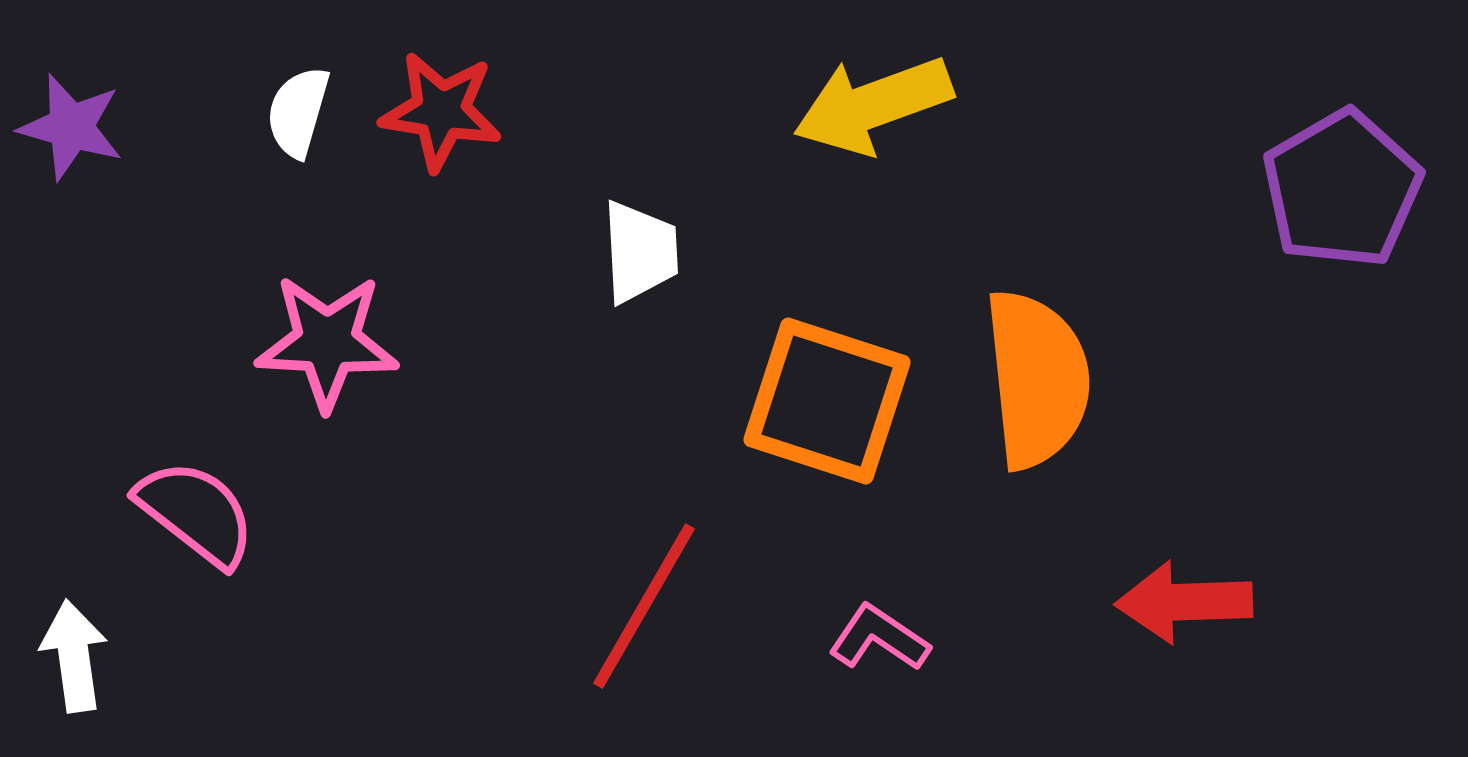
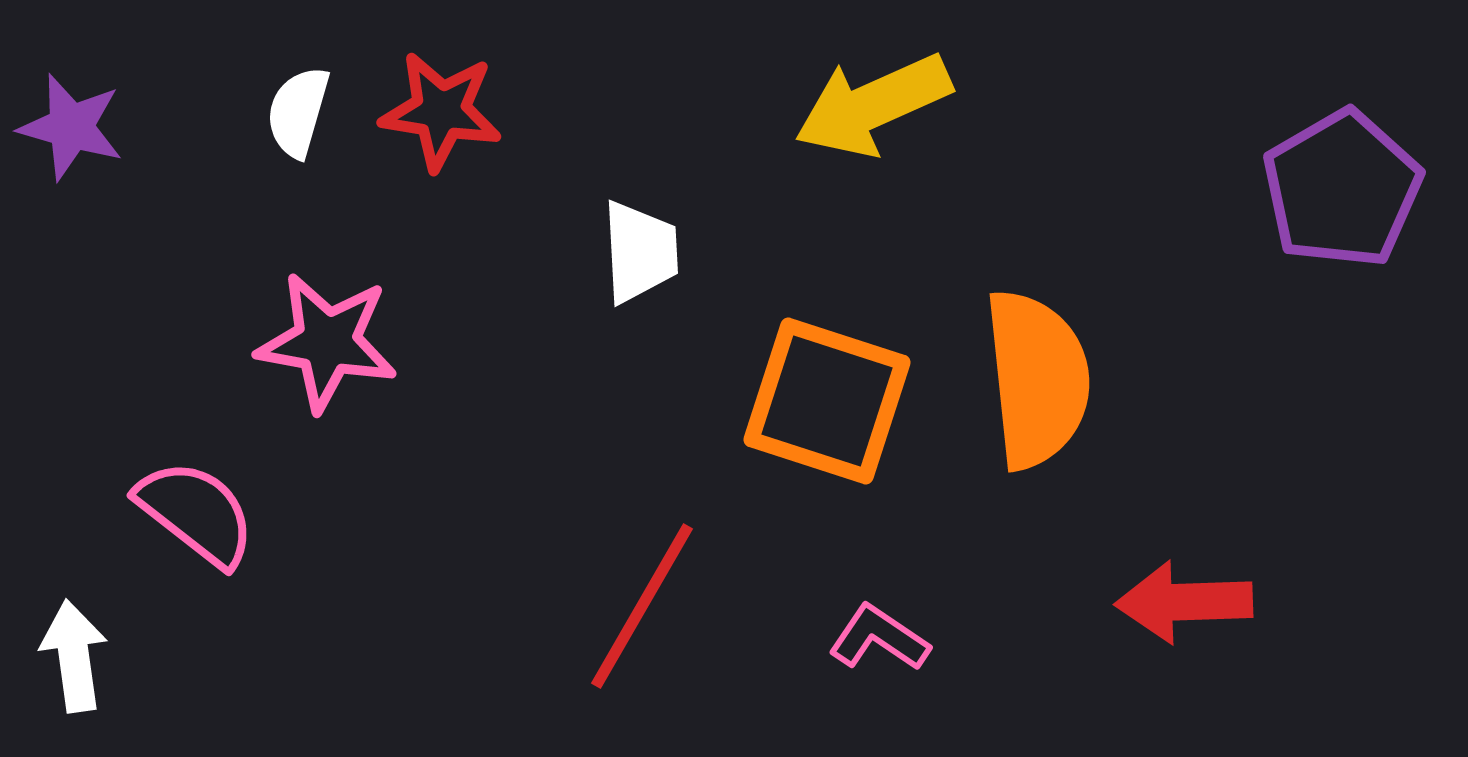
yellow arrow: rotated 4 degrees counterclockwise
pink star: rotated 7 degrees clockwise
red line: moved 2 px left
